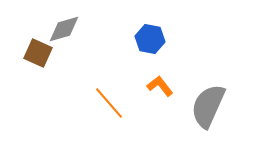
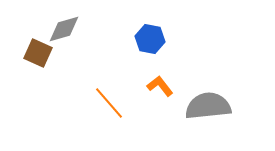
gray semicircle: rotated 60 degrees clockwise
